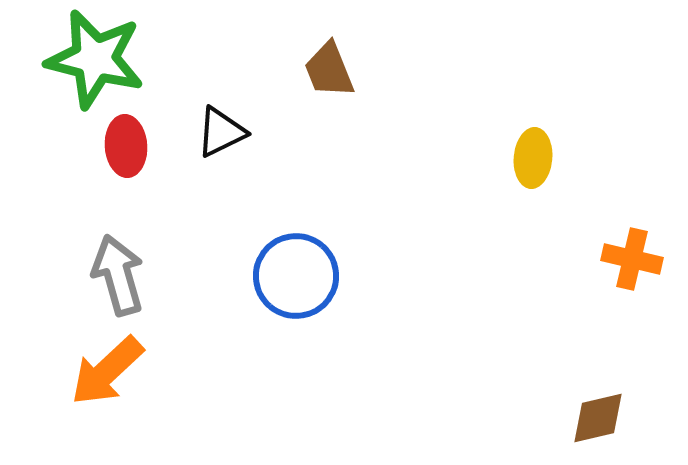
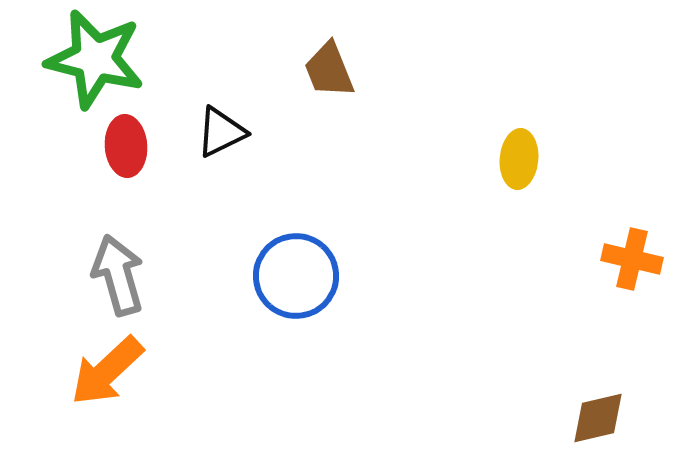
yellow ellipse: moved 14 px left, 1 px down
